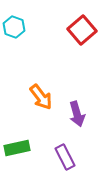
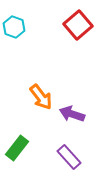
red square: moved 4 px left, 5 px up
purple arrow: moved 5 px left; rotated 125 degrees clockwise
green rectangle: rotated 40 degrees counterclockwise
purple rectangle: moved 4 px right; rotated 15 degrees counterclockwise
